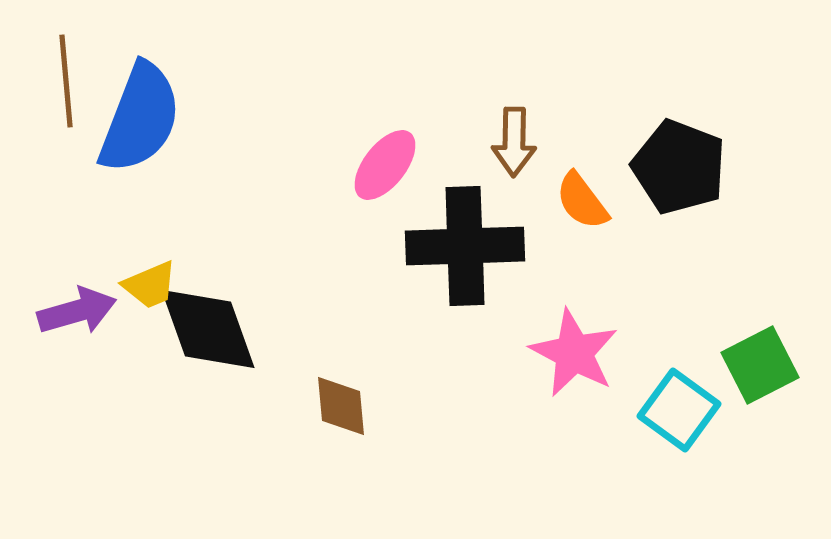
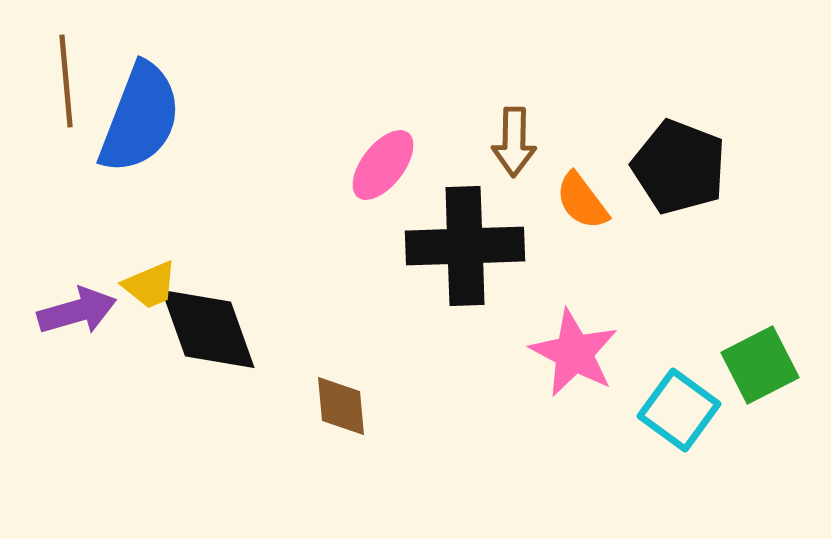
pink ellipse: moved 2 px left
